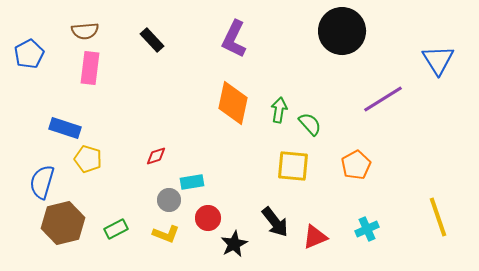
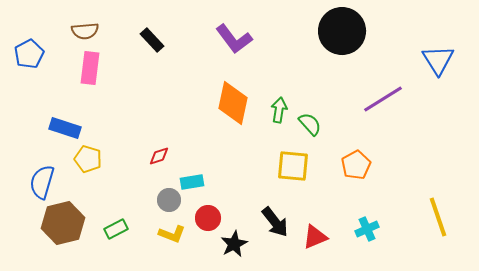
purple L-shape: rotated 63 degrees counterclockwise
red diamond: moved 3 px right
yellow L-shape: moved 6 px right
